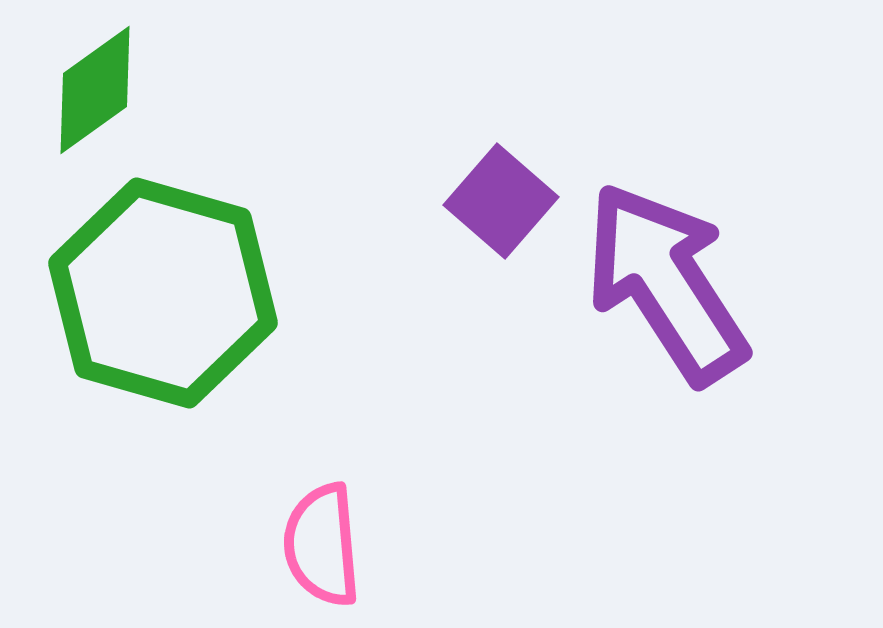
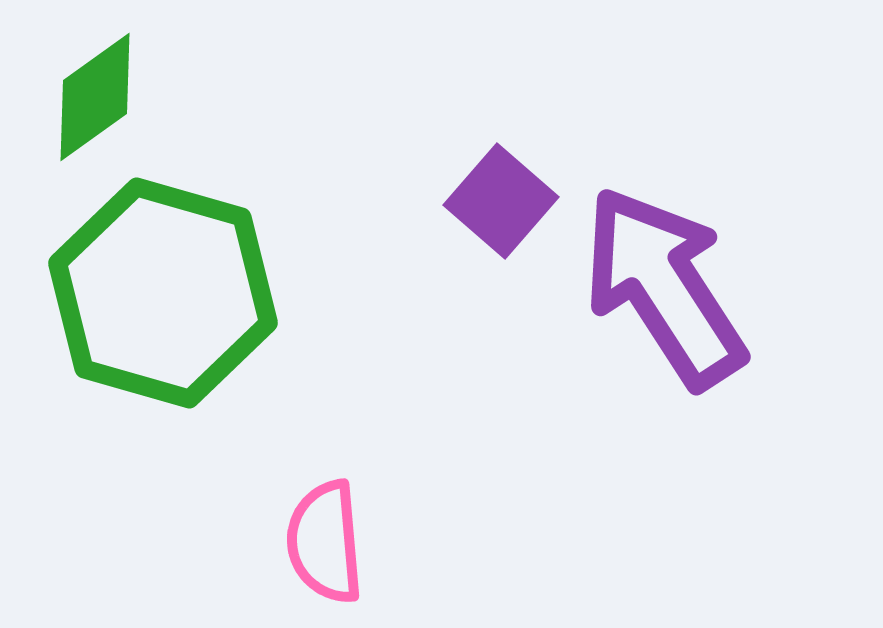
green diamond: moved 7 px down
purple arrow: moved 2 px left, 4 px down
pink semicircle: moved 3 px right, 3 px up
